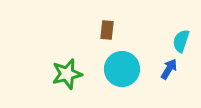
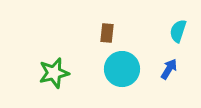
brown rectangle: moved 3 px down
cyan semicircle: moved 3 px left, 10 px up
green star: moved 13 px left, 1 px up
